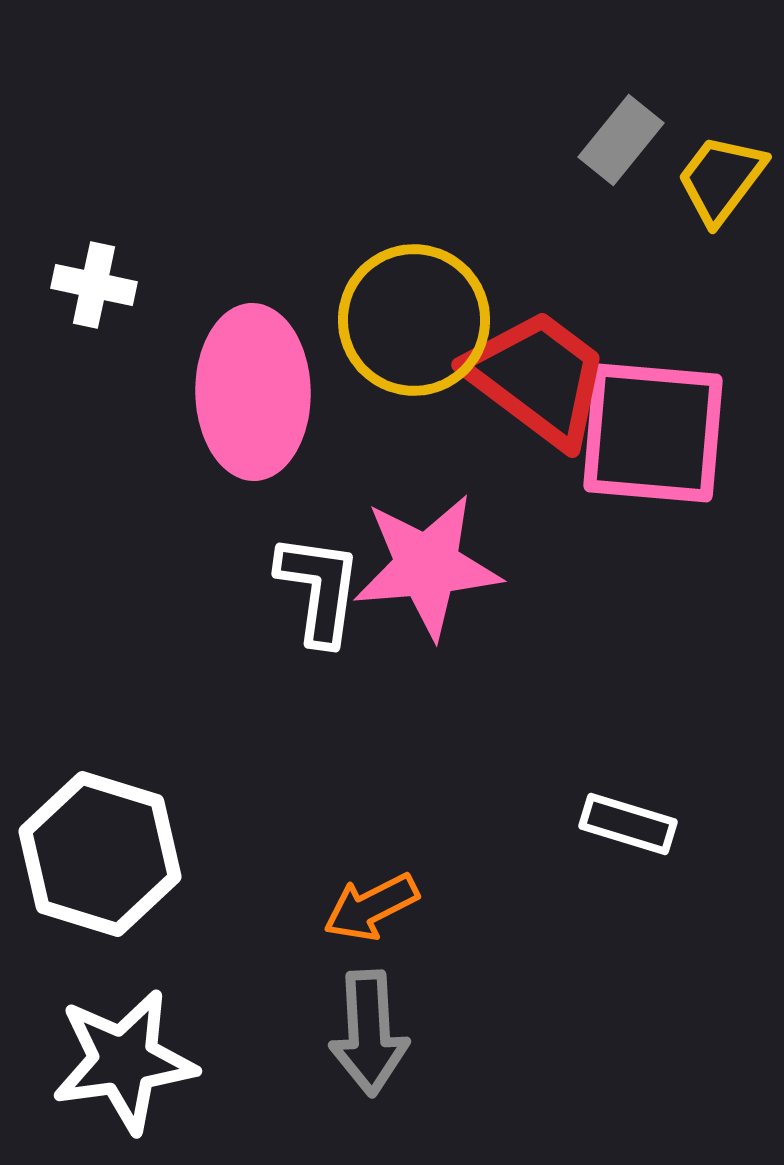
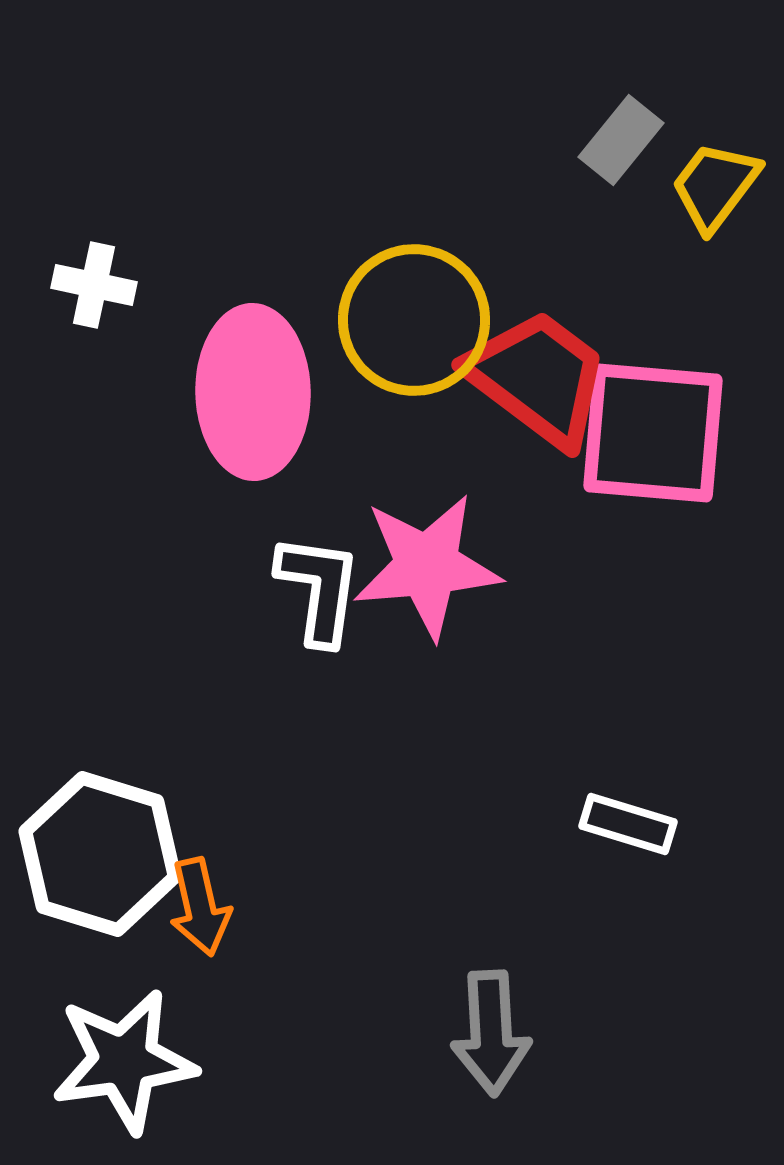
yellow trapezoid: moved 6 px left, 7 px down
orange arrow: moved 171 px left; rotated 76 degrees counterclockwise
gray arrow: moved 122 px right
